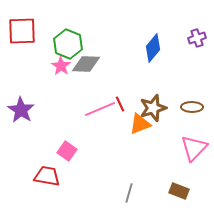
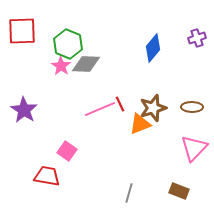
purple star: moved 3 px right
